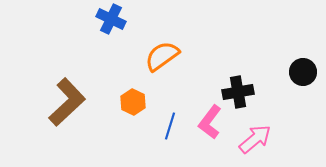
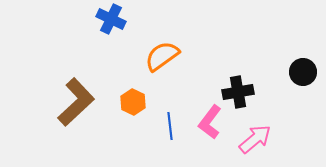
brown L-shape: moved 9 px right
blue line: rotated 24 degrees counterclockwise
